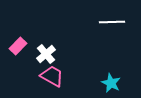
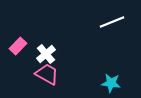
white line: rotated 20 degrees counterclockwise
pink trapezoid: moved 5 px left, 2 px up
cyan star: rotated 18 degrees counterclockwise
